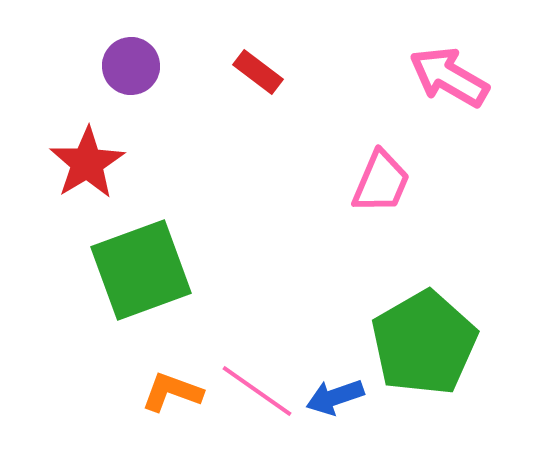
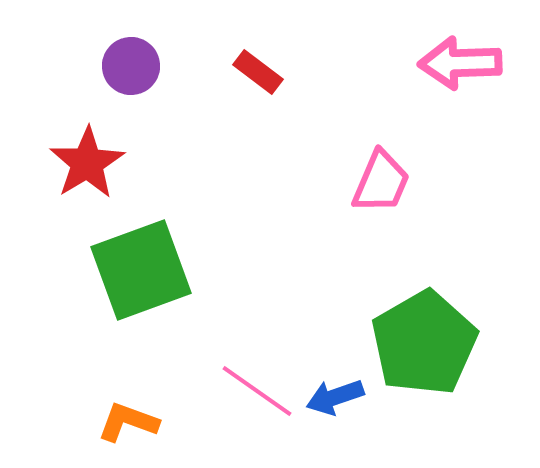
pink arrow: moved 11 px right, 14 px up; rotated 32 degrees counterclockwise
orange L-shape: moved 44 px left, 30 px down
